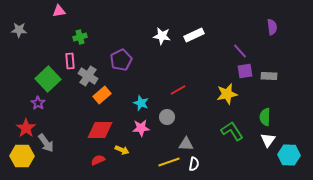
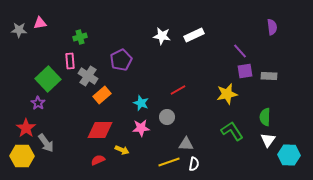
pink triangle: moved 19 px left, 12 px down
